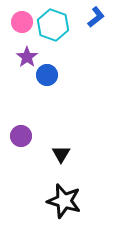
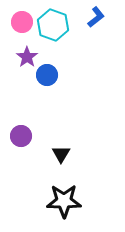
black star: rotated 16 degrees counterclockwise
